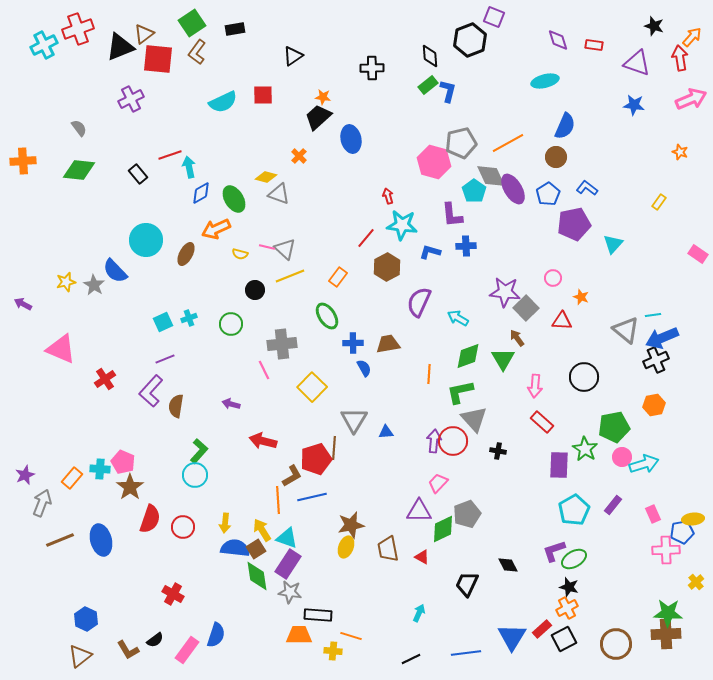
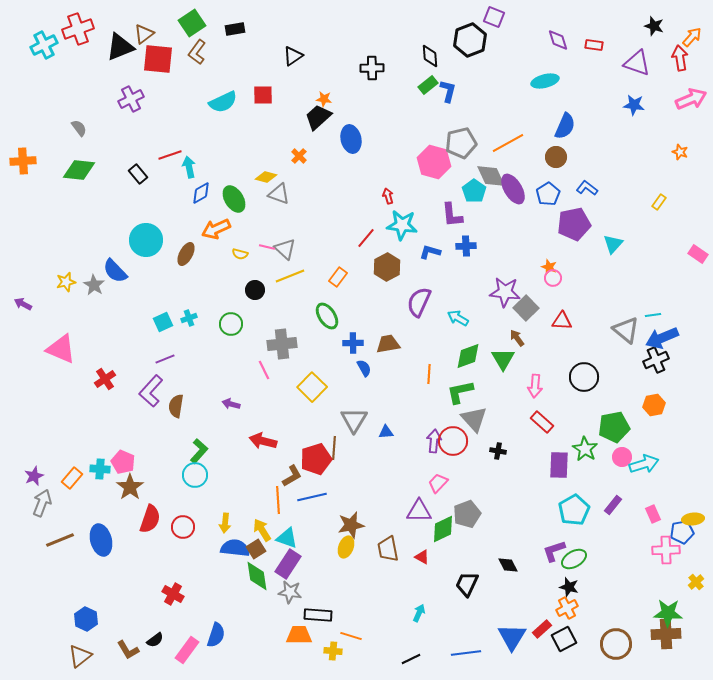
orange star at (323, 97): moved 1 px right, 2 px down
orange star at (581, 297): moved 32 px left, 30 px up
purple star at (25, 475): moved 9 px right, 1 px down
